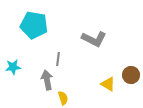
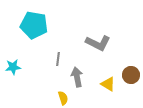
gray L-shape: moved 4 px right, 4 px down
gray arrow: moved 30 px right, 3 px up
